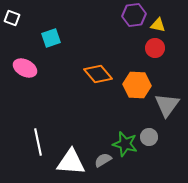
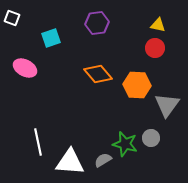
purple hexagon: moved 37 px left, 8 px down
gray circle: moved 2 px right, 1 px down
white triangle: moved 1 px left
